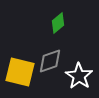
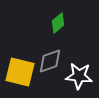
white star: rotated 28 degrees counterclockwise
